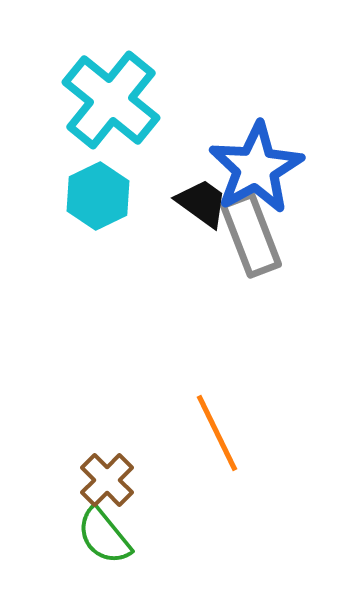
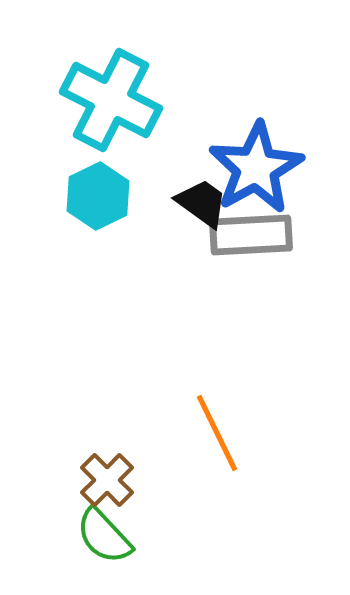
cyan cross: rotated 12 degrees counterclockwise
gray rectangle: rotated 72 degrees counterclockwise
green semicircle: rotated 4 degrees counterclockwise
